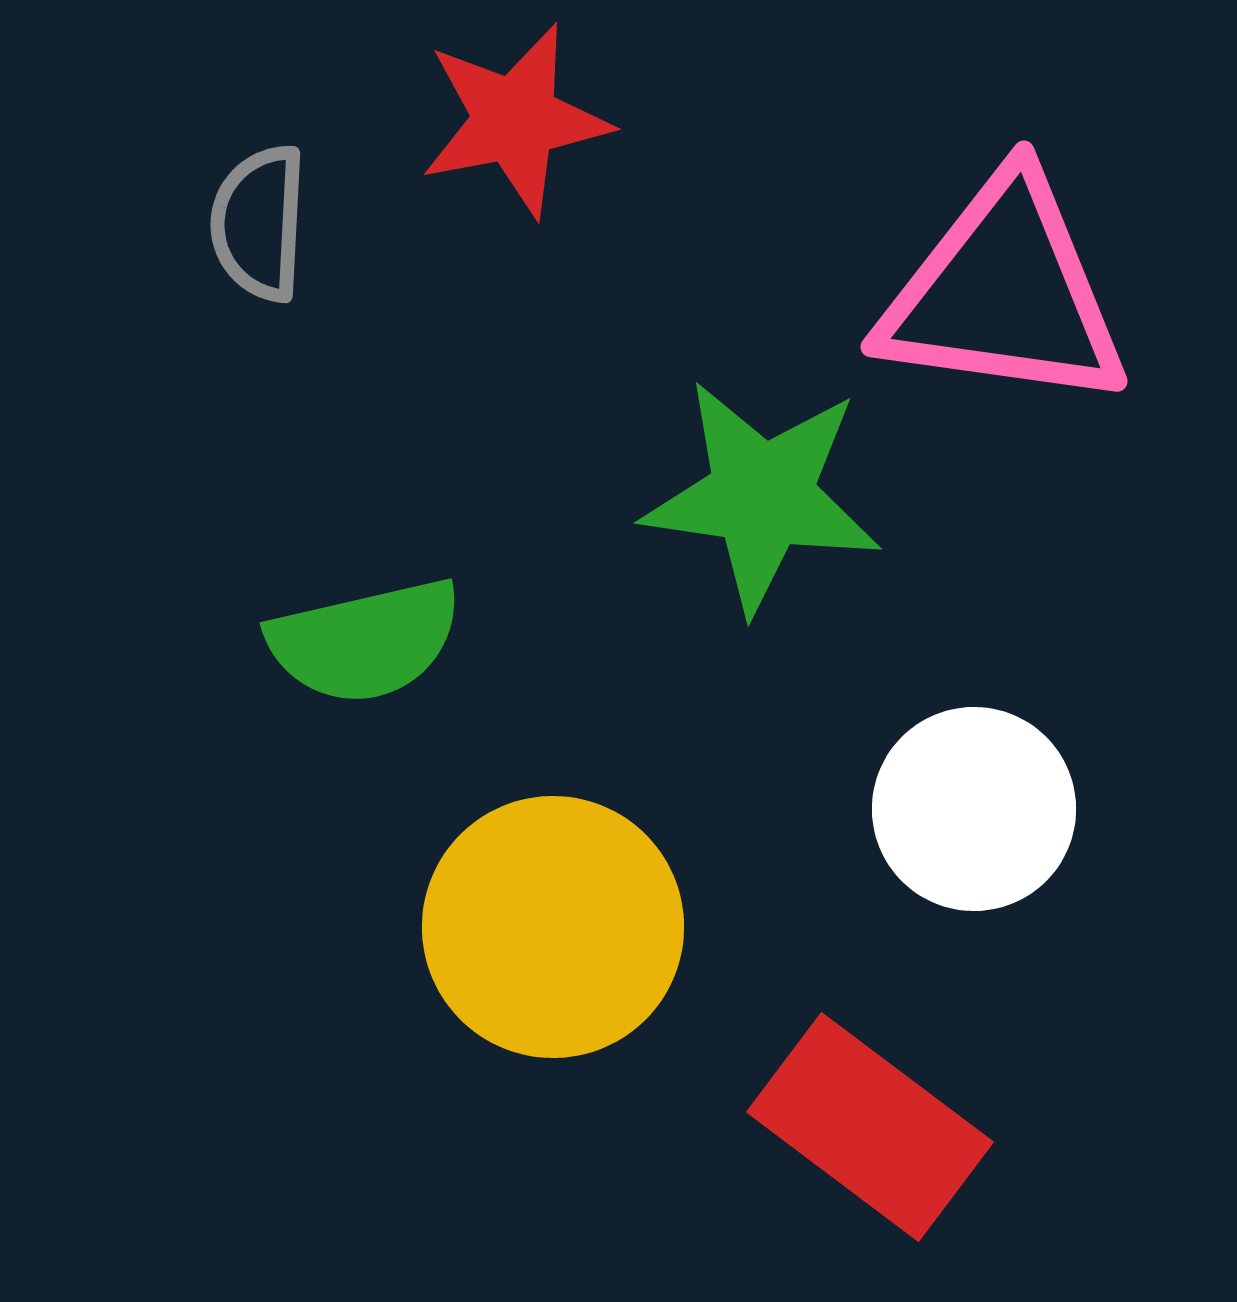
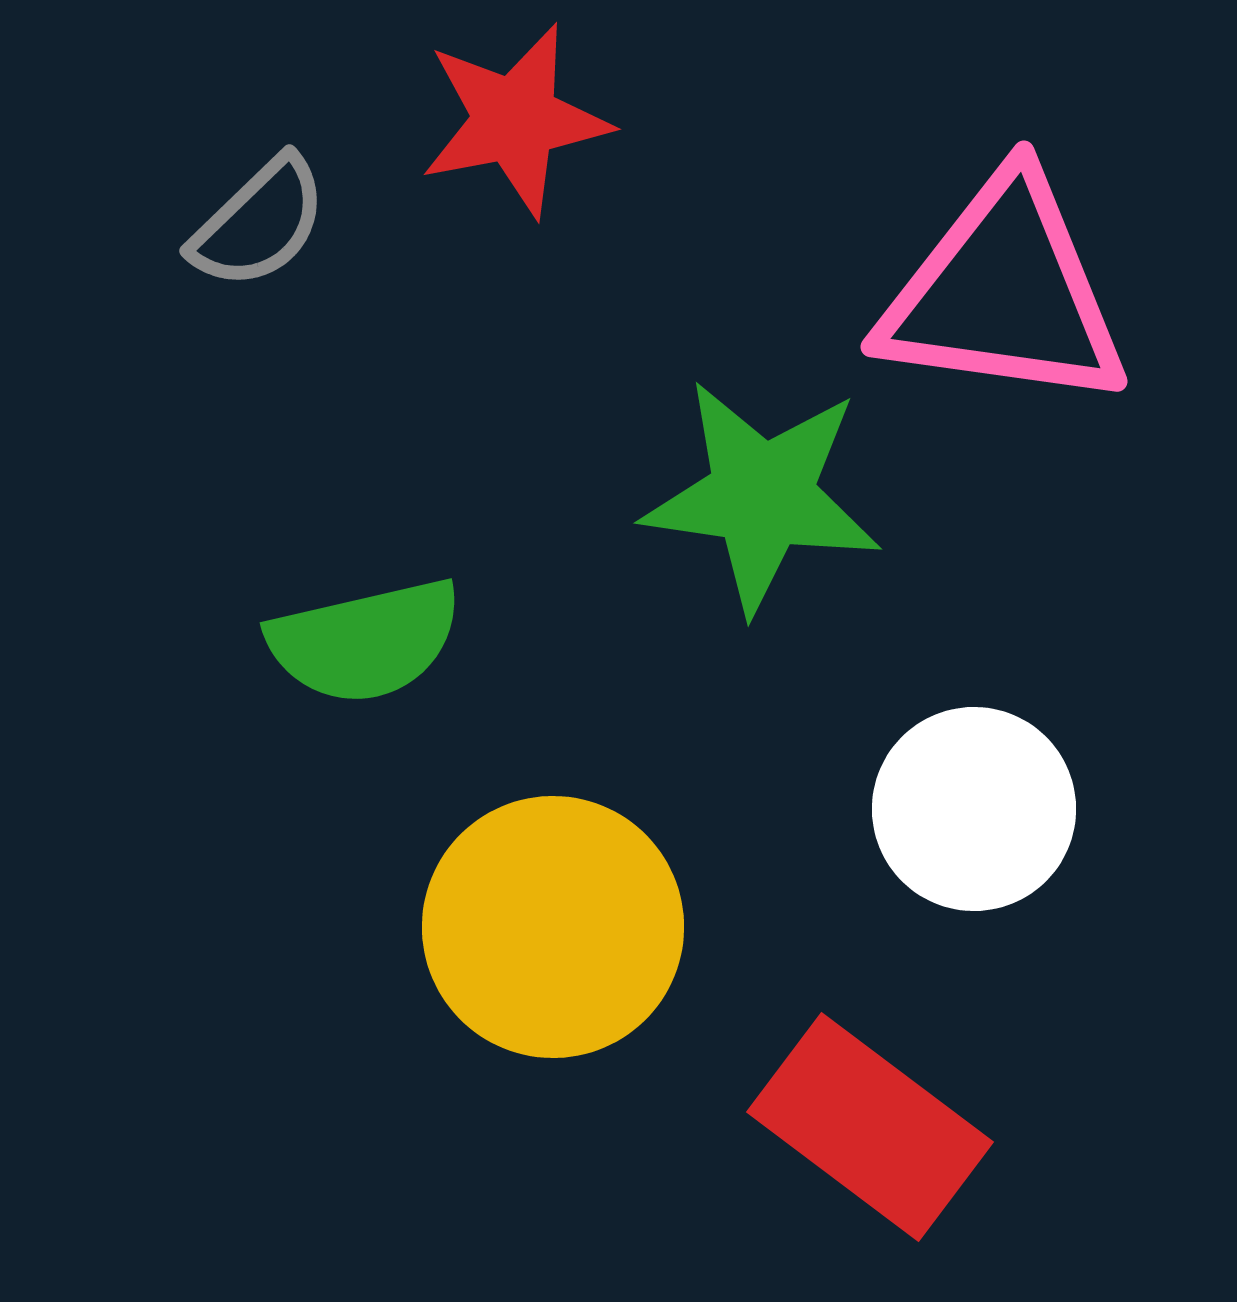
gray semicircle: rotated 137 degrees counterclockwise
